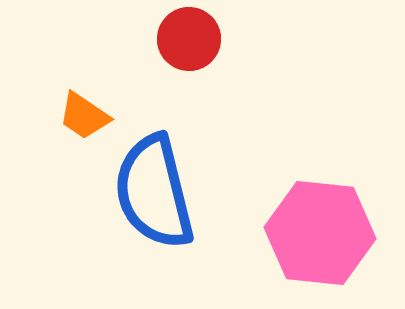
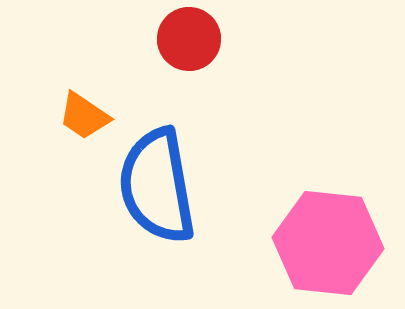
blue semicircle: moved 3 px right, 6 px up; rotated 4 degrees clockwise
pink hexagon: moved 8 px right, 10 px down
